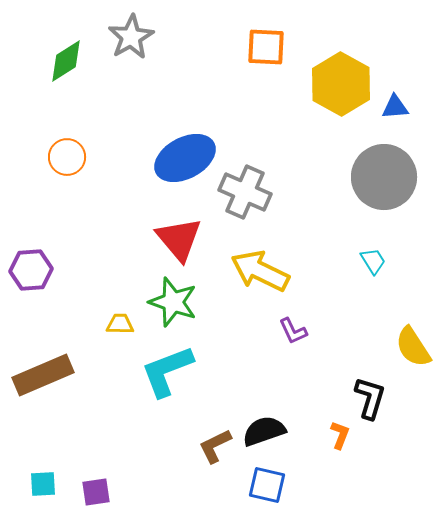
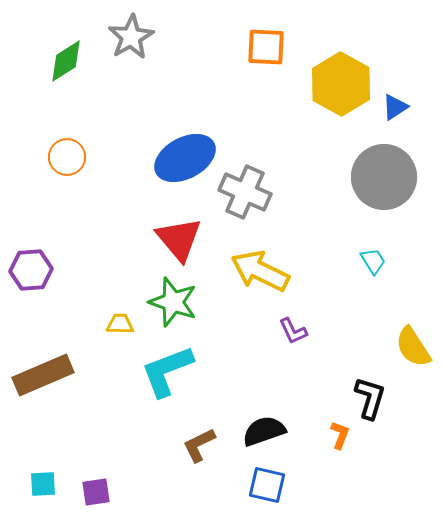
blue triangle: rotated 28 degrees counterclockwise
brown L-shape: moved 16 px left, 1 px up
